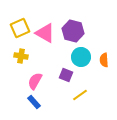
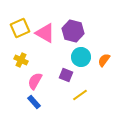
yellow cross: moved 4 px down; rotated 16 degrees clockwise
orange semicircle: rotated 40 degrees clockwise
